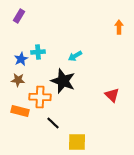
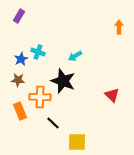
cyan cross: rotated 24 degrees clockwise
orange rectangle: rotated 54 degrees clockwise
